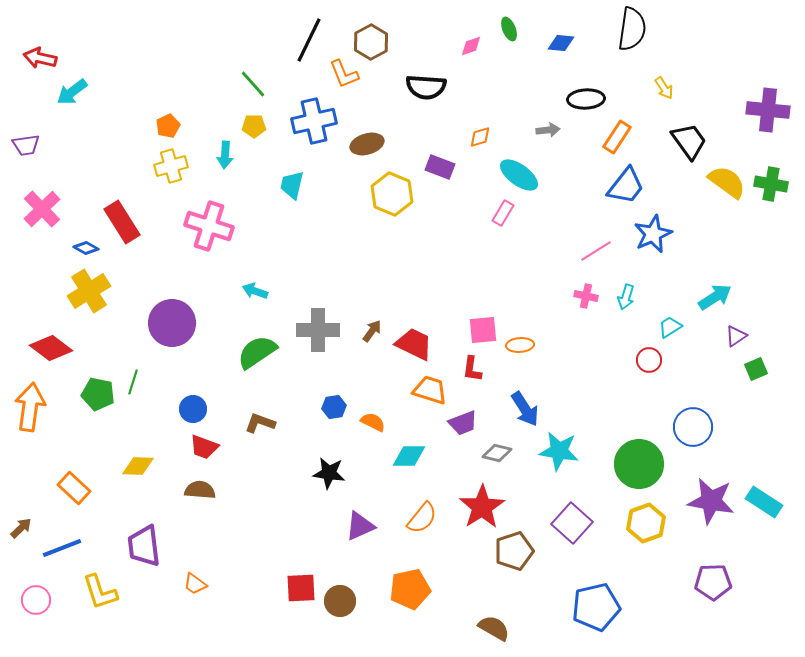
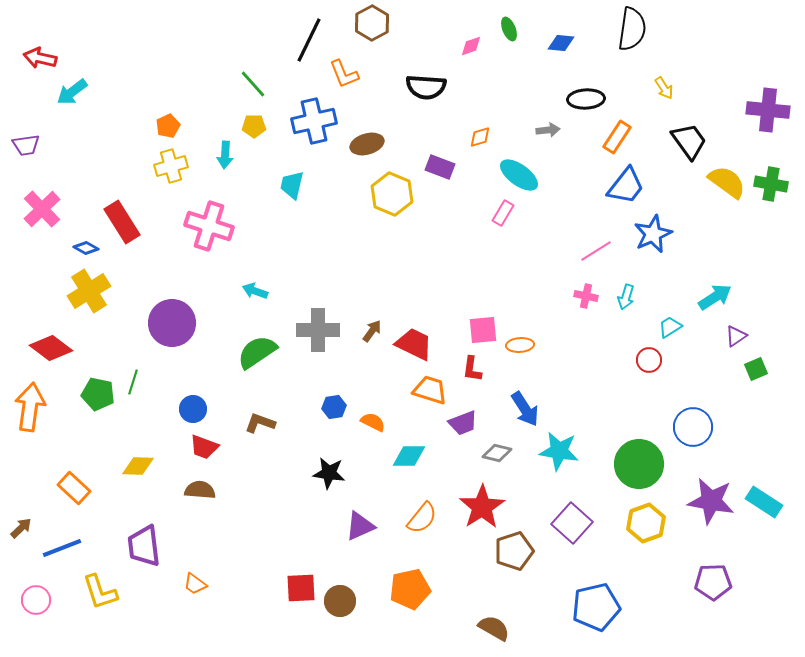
brown hexagon at (371, 42): moved 1 px right, 19 px up
